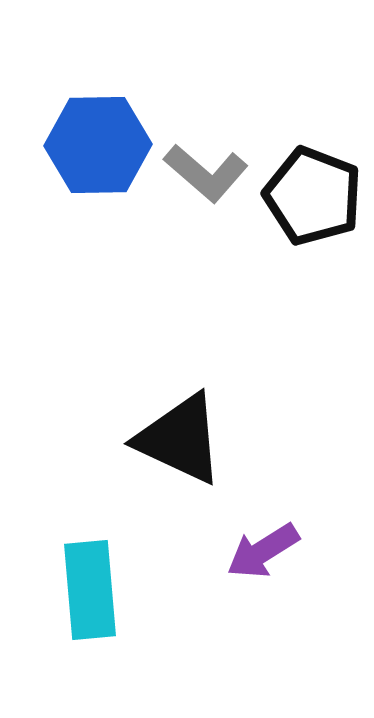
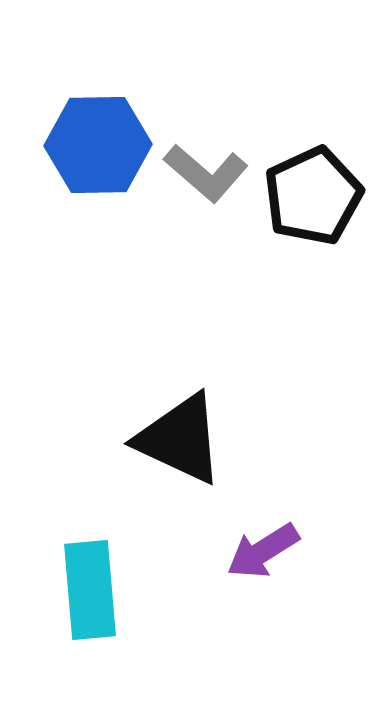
black pentagon: rotated 26 degrees clockwise
